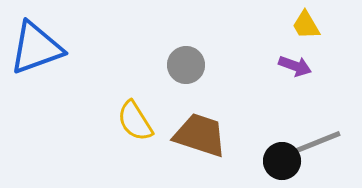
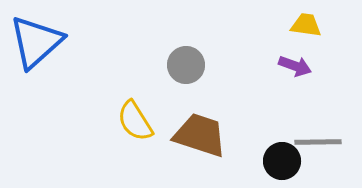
yellow trapezoid: rotated 128 degrees clockwise
blue triangle: moved 6 px up; rotated 22 degrees counterclockwise
gray line: rotated 21 degrees clockwise
